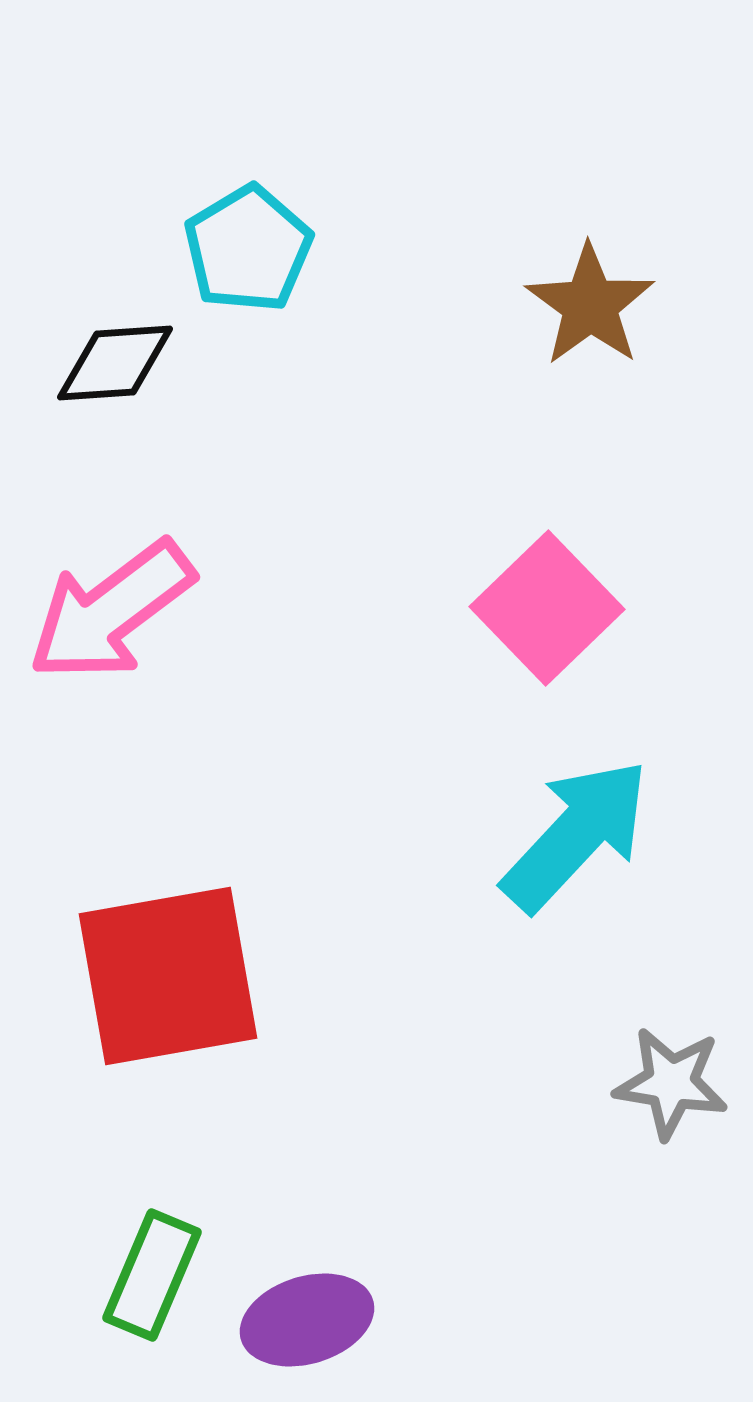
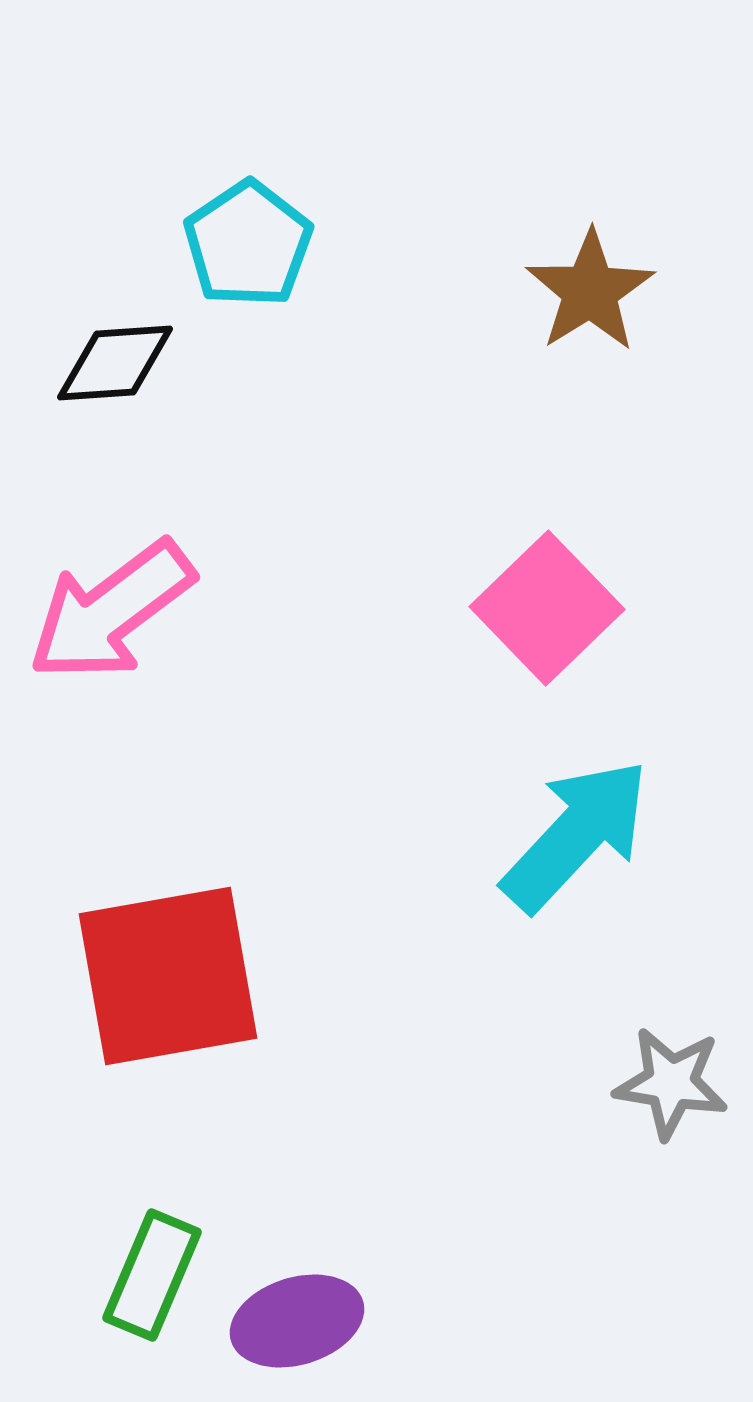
cyan pentagon: moved 5 px up; rotated 3 degrees counterclockwise
brown star: moved 14 px up; rotated 4 degrees clockwise
purple ellipse: moved 10 px left, 1 px down
